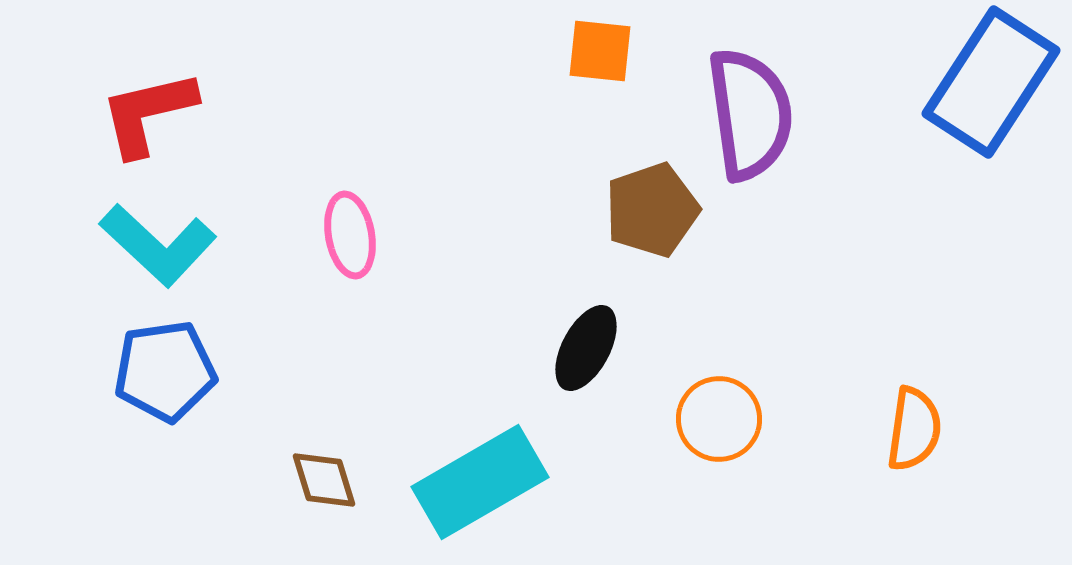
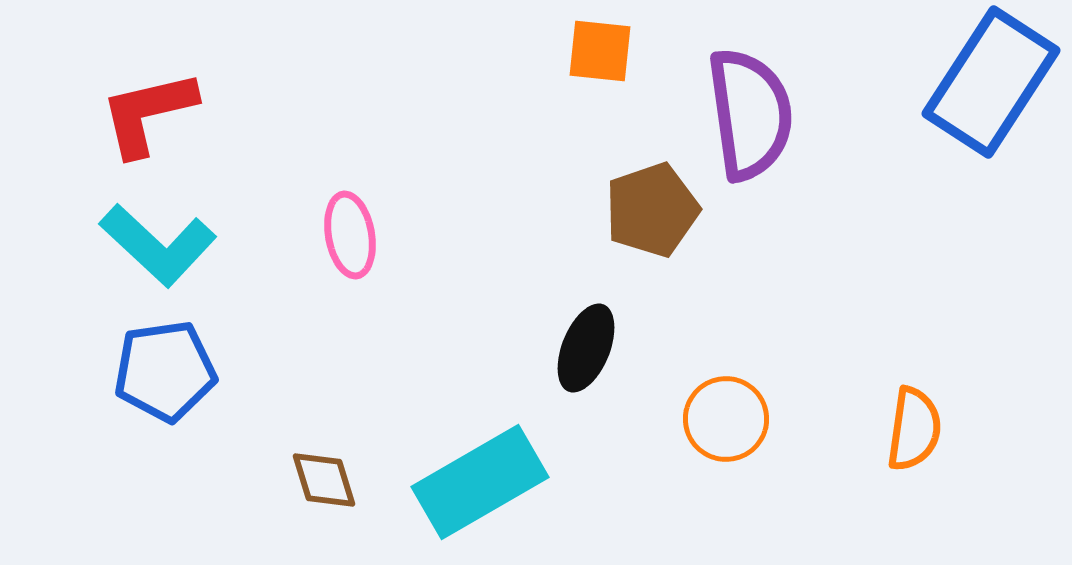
black ellipse: rotated 6 degrees counterclockwise
orange circle: moved 7 px right
